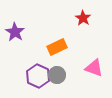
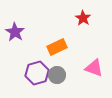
purple hexagon: moved 1 px left, 3 px up; rotated 20 degrees clockwise
